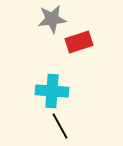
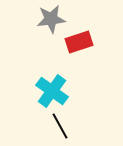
gray star: moved 1 px left
cyan cross: rotated 32 degrees clockwise
